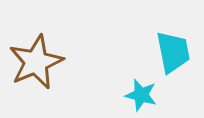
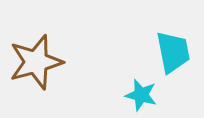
brown star: rotated 8 degrees clockwise
